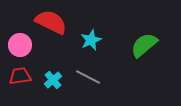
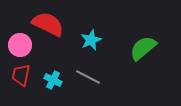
red semicircle: moved 3 px left, 2 px down
green semicircle: moved 1 px left, 3 px down
red trapezoid: moved 1 px right, 1 px up; rotated 70 degrees counterclockwise
cyan cross: rotated 24 degrees counterclockwise
